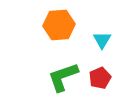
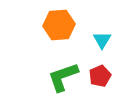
red pentagon: moved 2 px up
